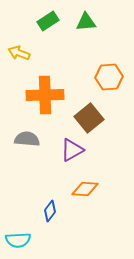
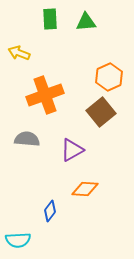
green rectangle: moved 2 px right, 2 px up; rotated 60 degrees counterclockwise
orange hexagon: rotated 20 degrees counterclockwise
orange cross: rotated 18 degrees counterclockwise
brown square: moved 12 px right, 6 px up
